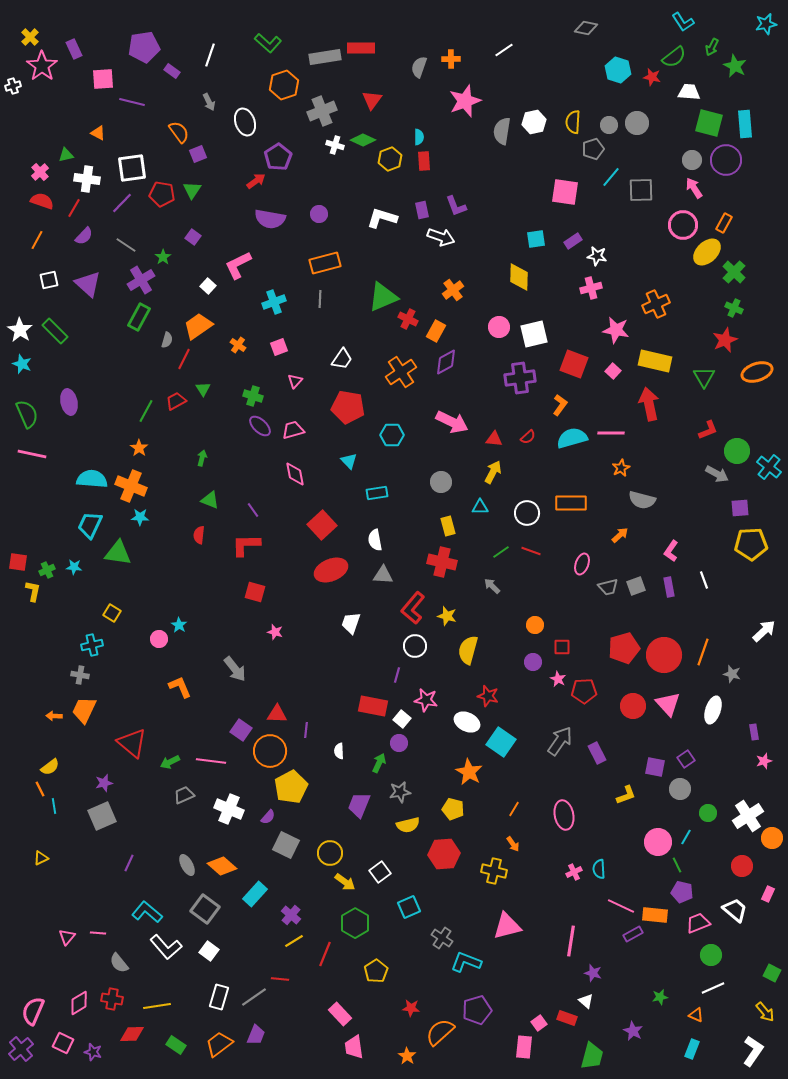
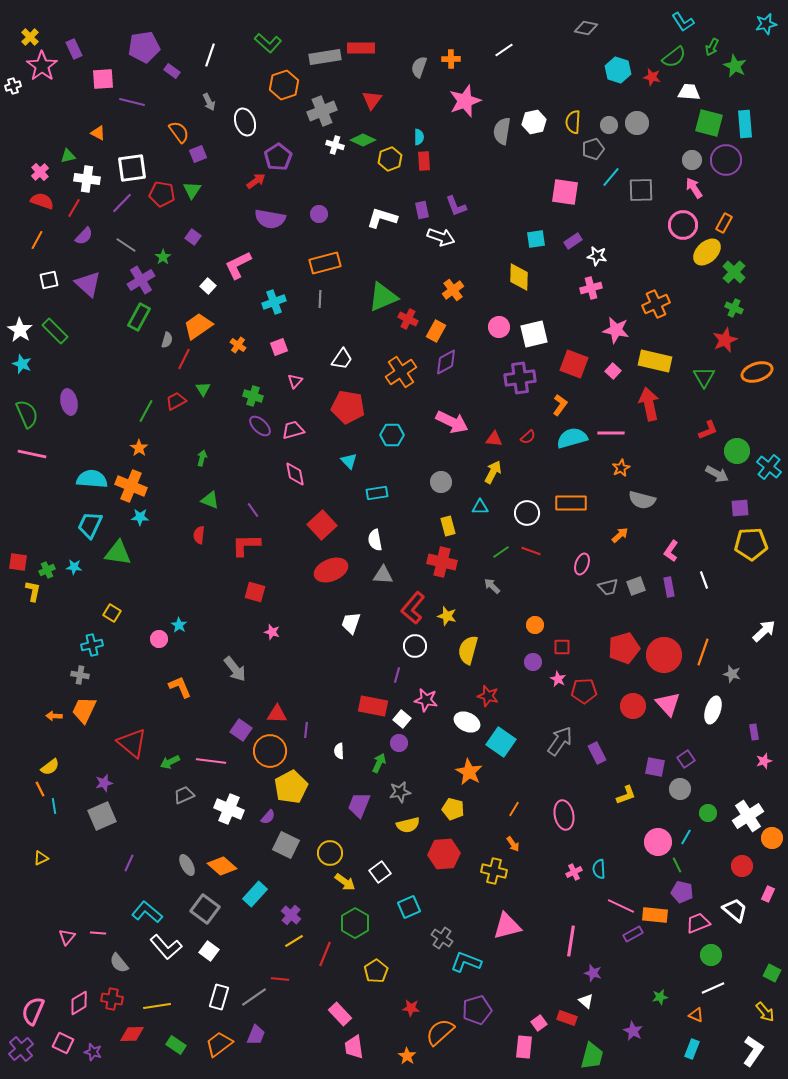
green triangle at (66, 155): moved 2 px right, 1 px down
pink star at (275, 632): moved 3 px left
